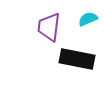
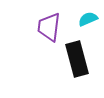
black rectangle: rotated 64 degrees clockwise
